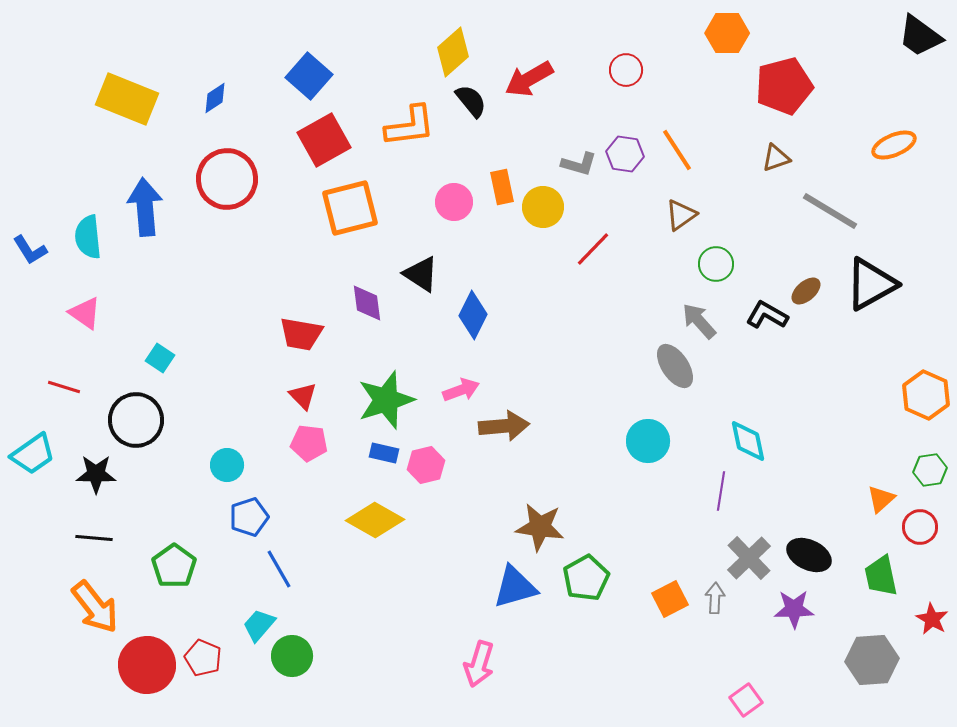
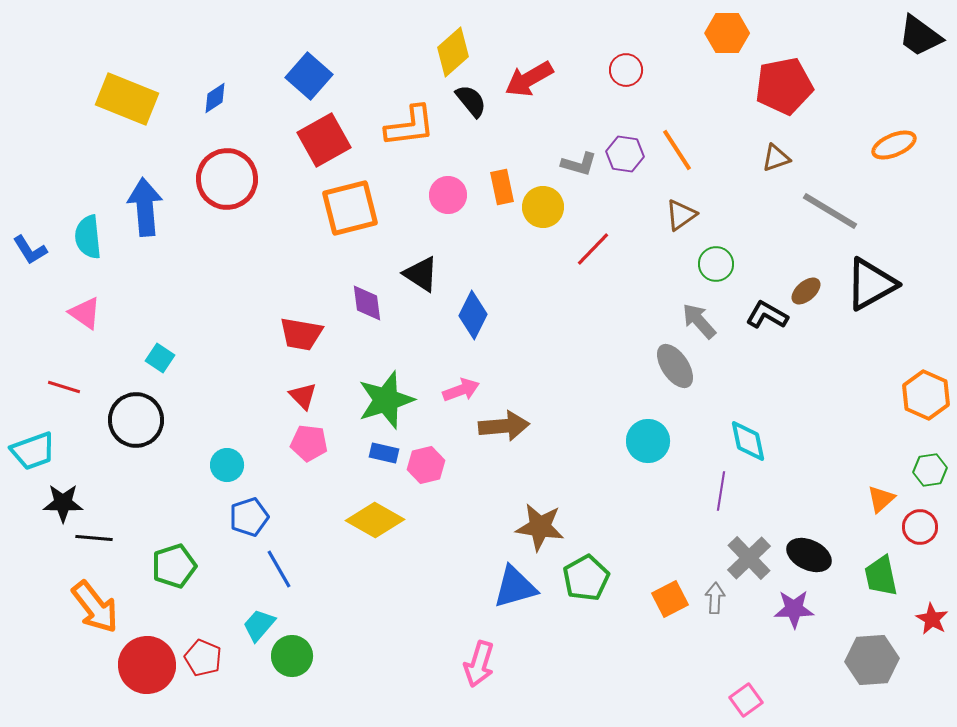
red pentagon at (784, 86): rotated 4 degrees clockwise
pink circle at (454, 202): moved 6 px left, 7 px up
cyan trapezoid at (33, 454): moved 3 px up; rotated 15 degrees clockwise
black star at (96, 474): moved 33 px left, 29 px down
green pentagon at (174, 566): rotated 18 degrees clockwise
